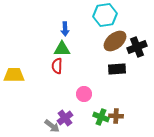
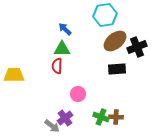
blue arrow: rotated 136 degrees clockwise
pink circle: moved 6 px left
brown cross: moved 1 px down
